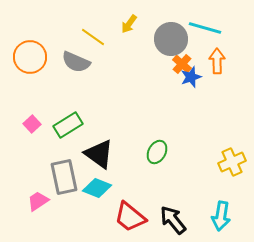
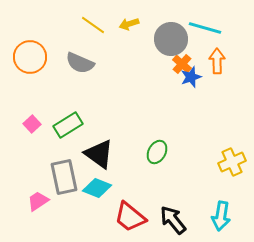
yellow arrow: rotated 36 degrees clockwise
yellow line: moved 12 px up
gray semicircle: moved 4 px right, 1 px down
